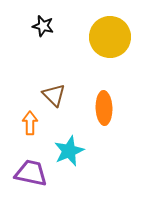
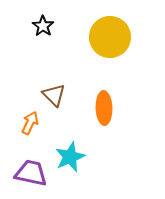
black star: rotated 20 degrees clockwise
orange arrow: rotated 25 degrees clockwise
cyan star: moved 1 px right, 6 px down
